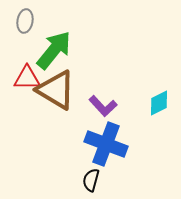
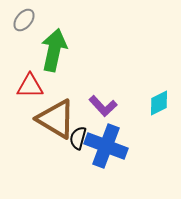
gray ellipse: moved 1 px left, 1 px up; rotated 30 degrees clockwise
green arrow: rotated 27 degrees counterclockwise
red triangle: moved 3 px right, 8 px down
brown triangle: moved 29 px down
blue cross: moved 2 px down
black semicircle: moved 13 px left, 42 px up
